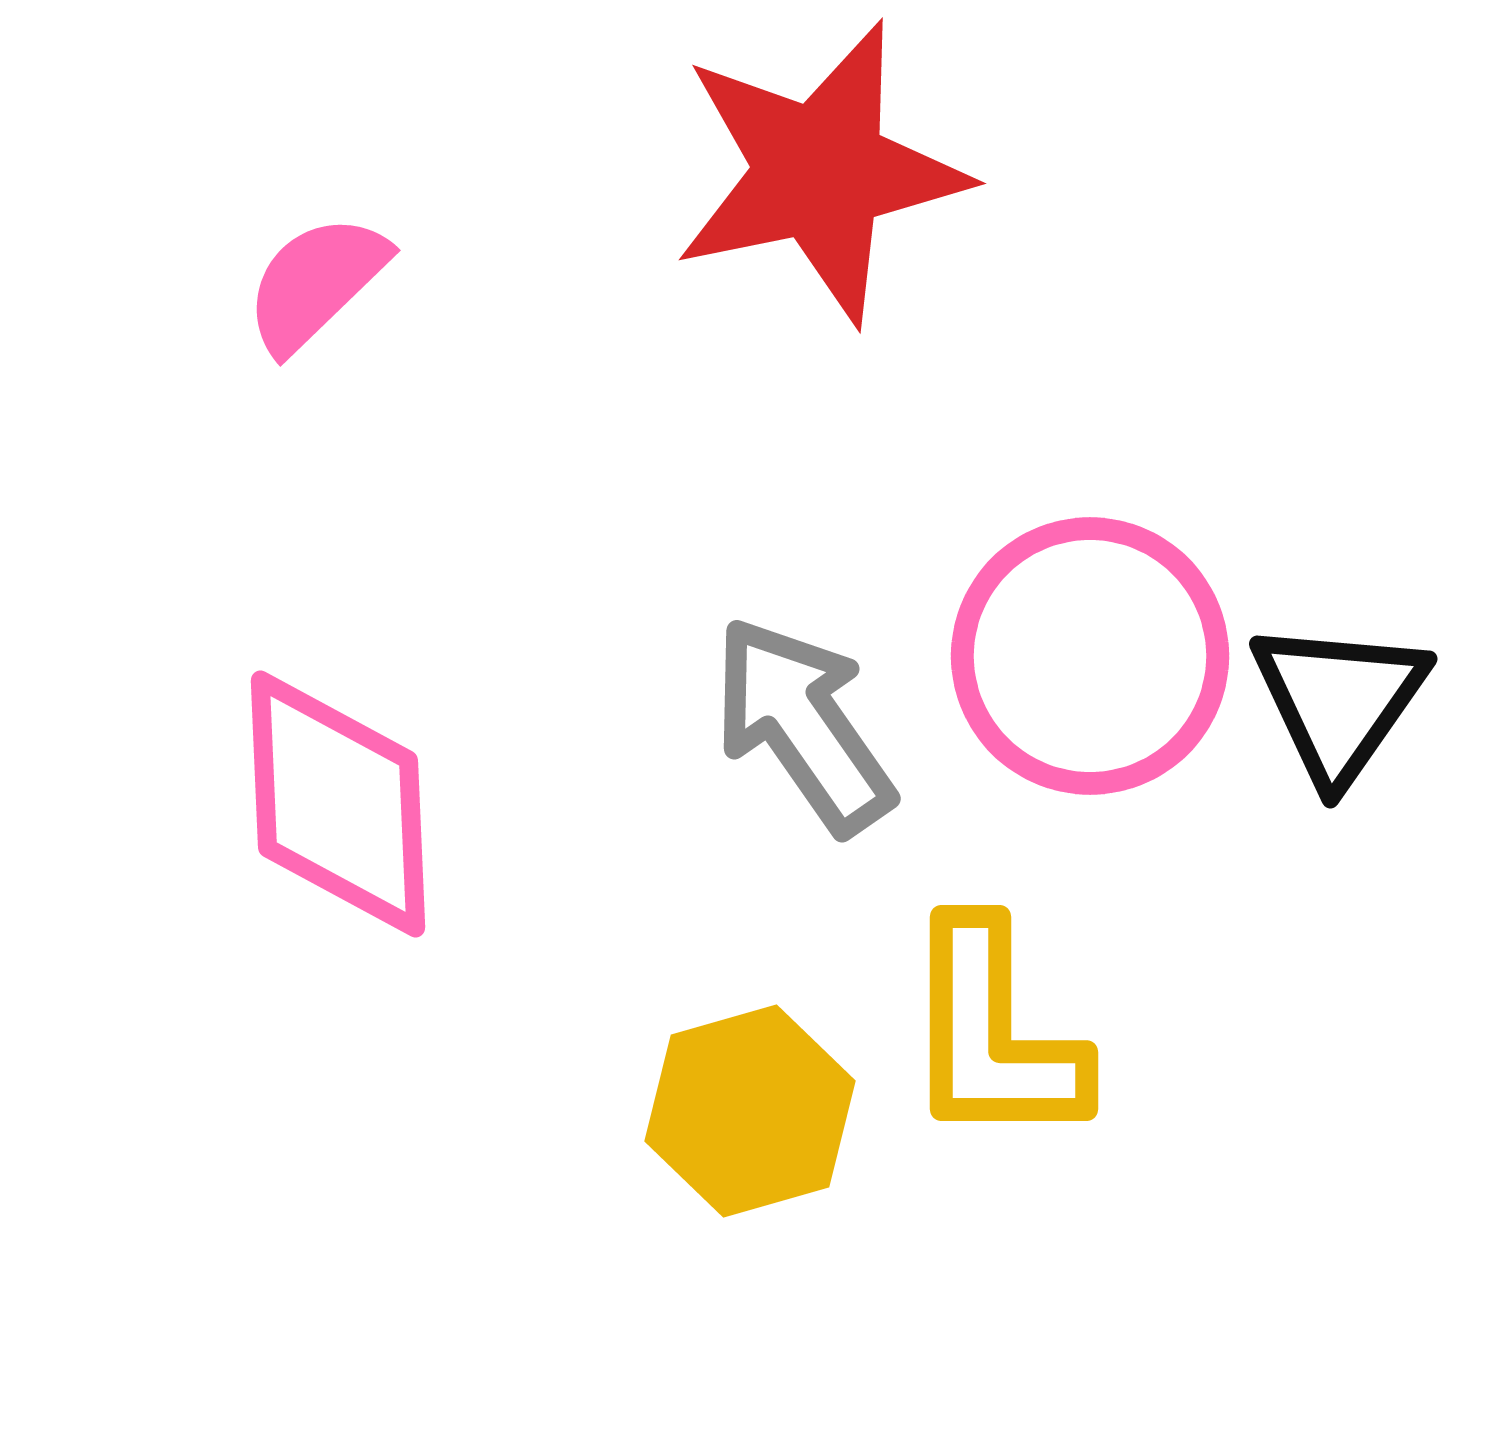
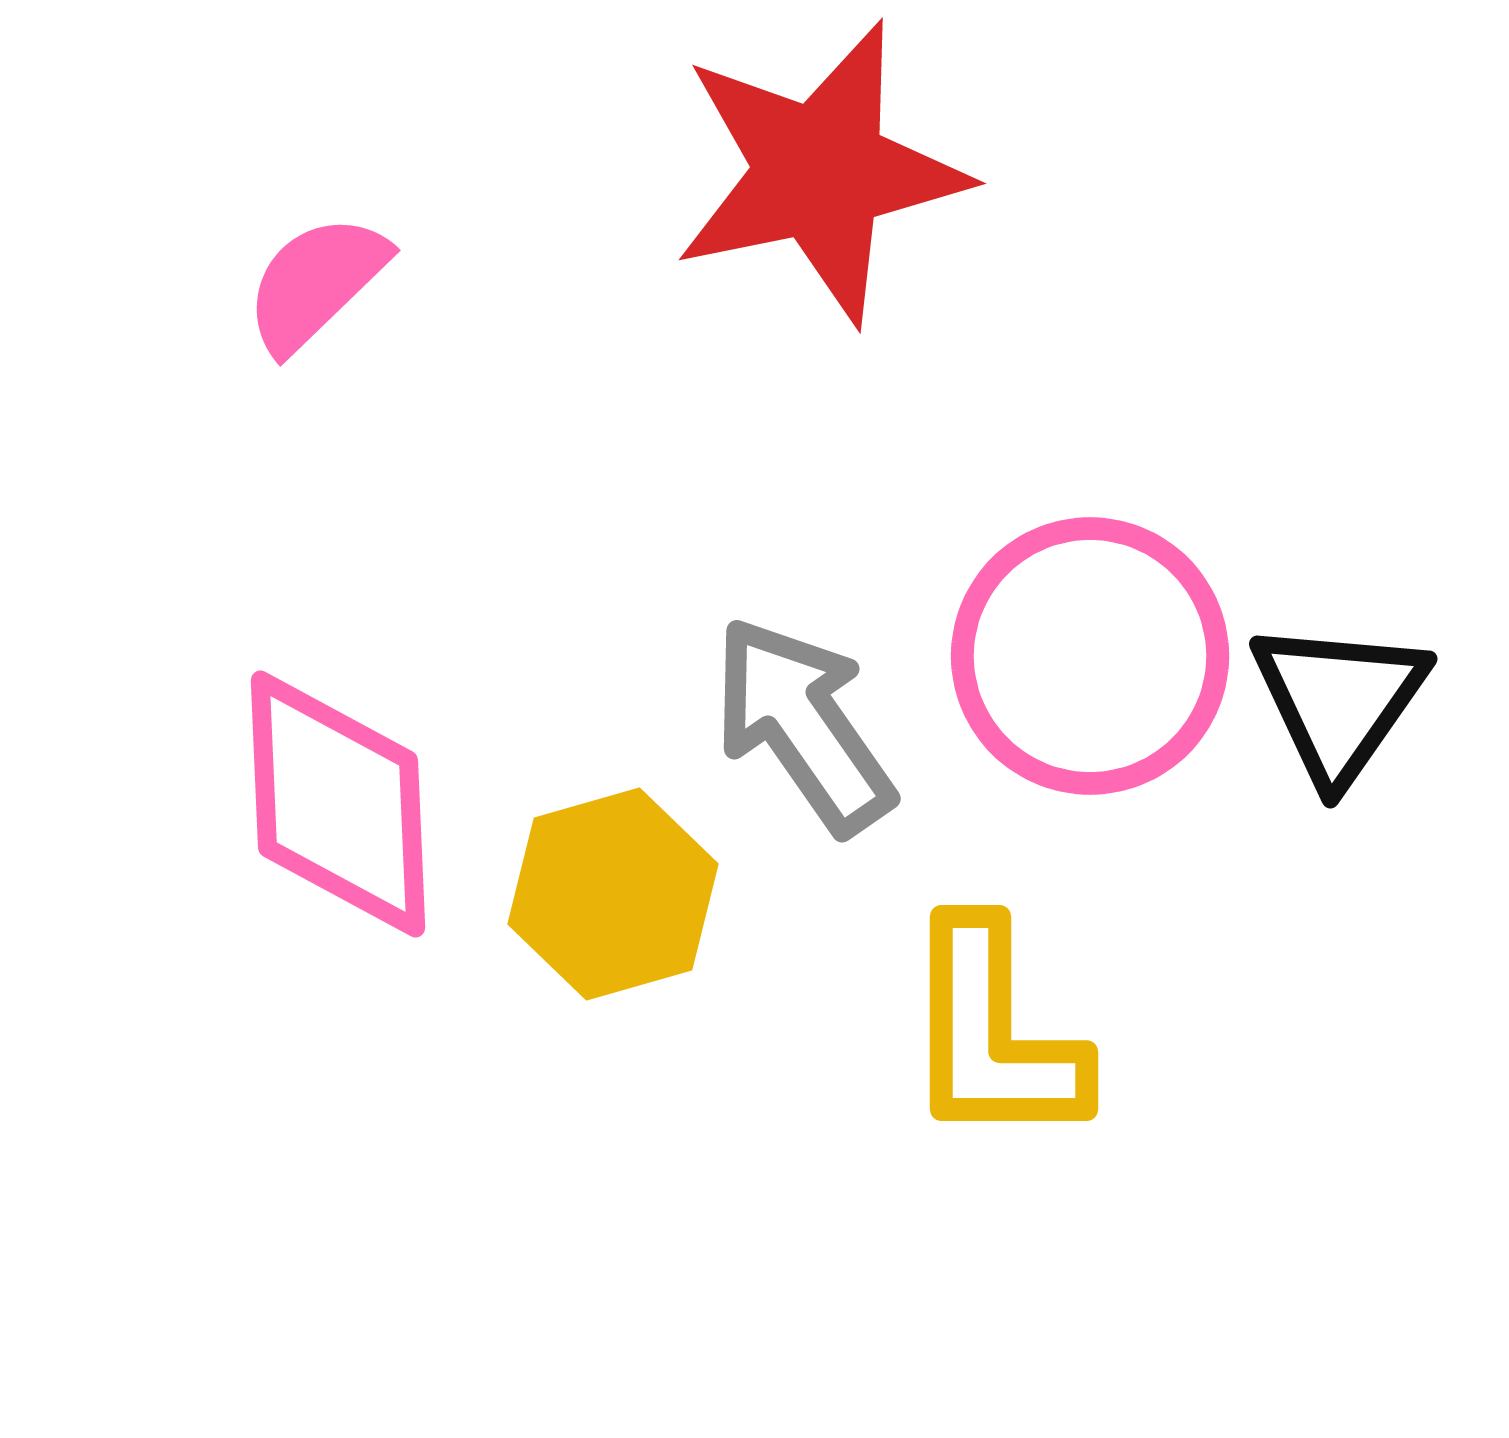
yellow hexagon: moved 137 px left, 217 px up
